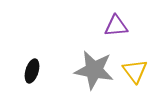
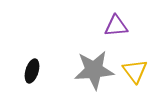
gray star: rotated 15 degrees counterclockwise
